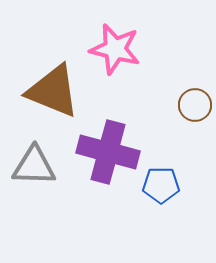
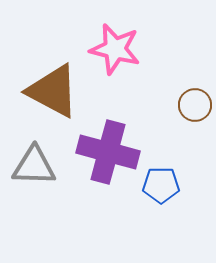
brown triangle: rotated 6 degrees clockwise
